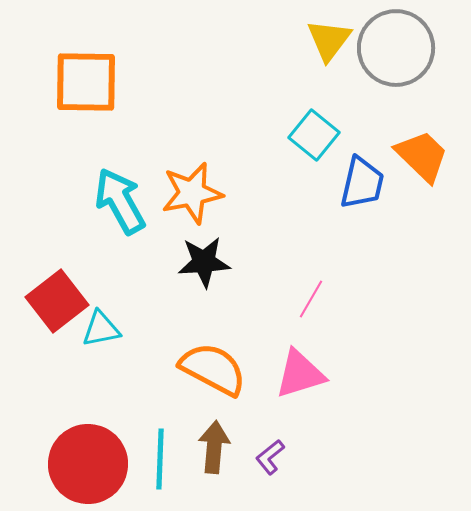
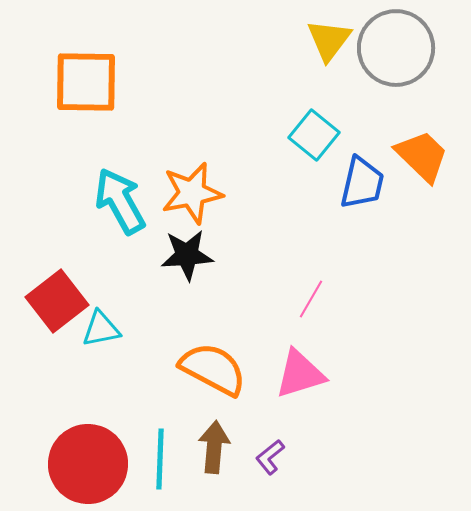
black star: moved 17 px left, 7 px up
